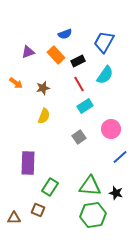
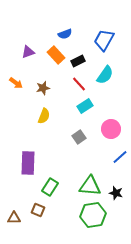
blue trapezoid: moved 2 px up
red line: rotated 14 degrees counterclockwise
